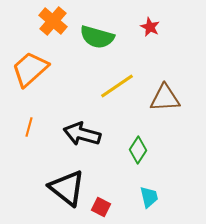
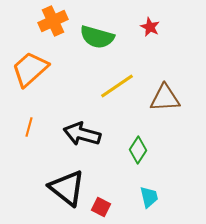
orange cross: rotated 24 degrees clockwise
